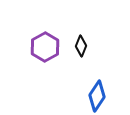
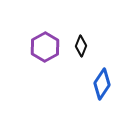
blue diamond: moved 5 px right, 12 px up
